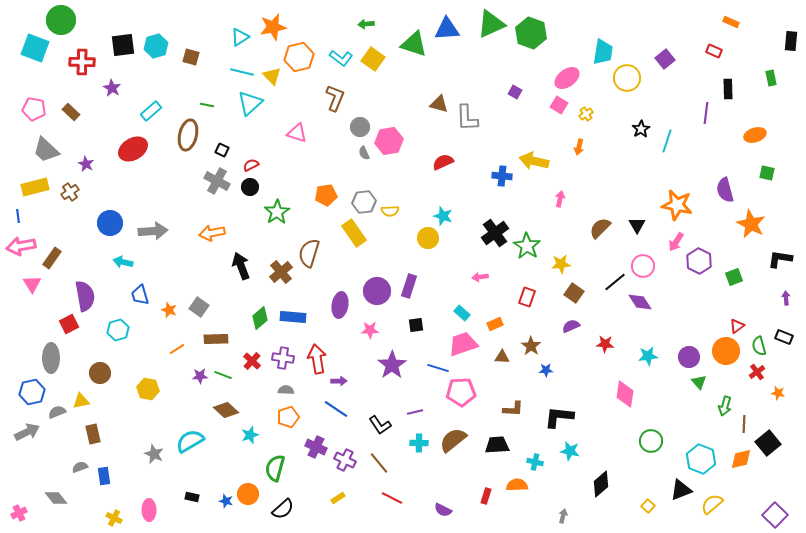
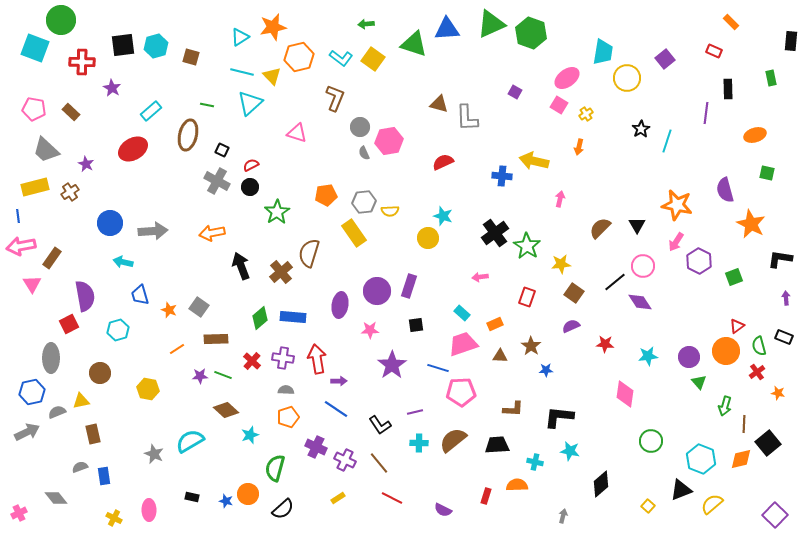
orange rectangle at (731, 22): rotated 21 degrees clockwise
brown triangle at (502, 357): moved 2 px left, 1 px up
